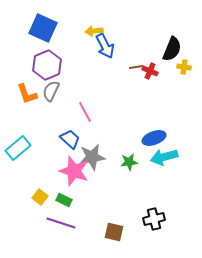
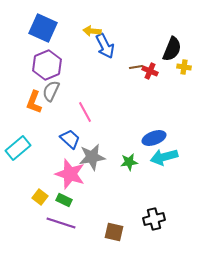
yellow arrow: moved 2 px left; rotated 12 degrees clockwise
orange L-shape: moved 7 px right, 8 px down; rotated 40 degrees clockwise
pink star: moved 4 px left, 3 px down
